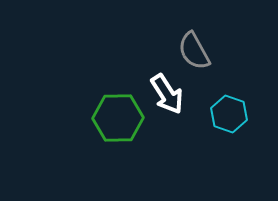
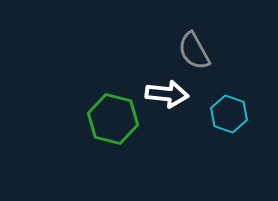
white arrow: rotated 51 degrees counterclockwise
green hexagon: moved 5 px left, 1 px down; rotated 15 degrees clockwise
